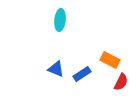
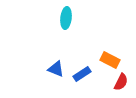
cyan ellipse: moved 6 px right, 2 px up
